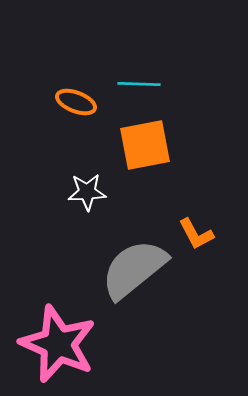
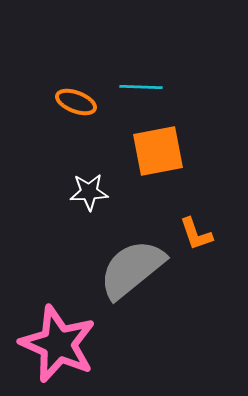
cyan line: moved 2 px right, 3 px down
orange square: moved 13 px right, 6 px down
white star: moved 2 px right
orange L-shape: rotated 9 degrees clockwise
gray semicircle: moved 2 px left
